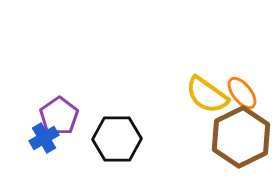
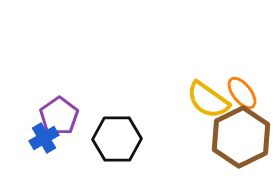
yellow semicircle: moved 1 px right, 5 px down
